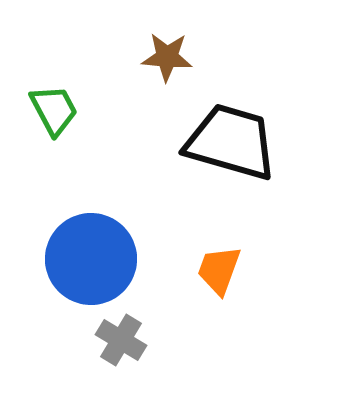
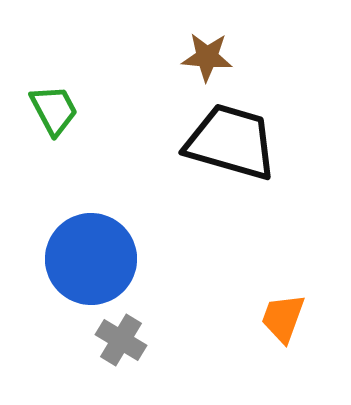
brown star: moved 40 px right
orange trapezoid: moved 64 px right, 48 px down
